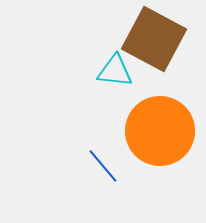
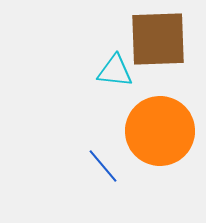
brown square: moved 4 px right; rotated 30 degrees counterclockwise
